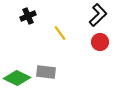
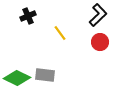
gray rectangle: moved 1 px left, 3 px down
